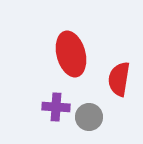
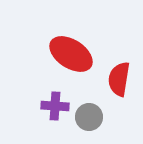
red ellipse: rotated 42 degrees counterclockwise
purple cross: moved 1 px left, 1 px up
